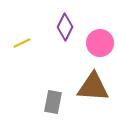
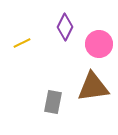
pink circle: moved 1 px left, 1 px down
brown triangle: rotated 12 degrees counterclockwise
